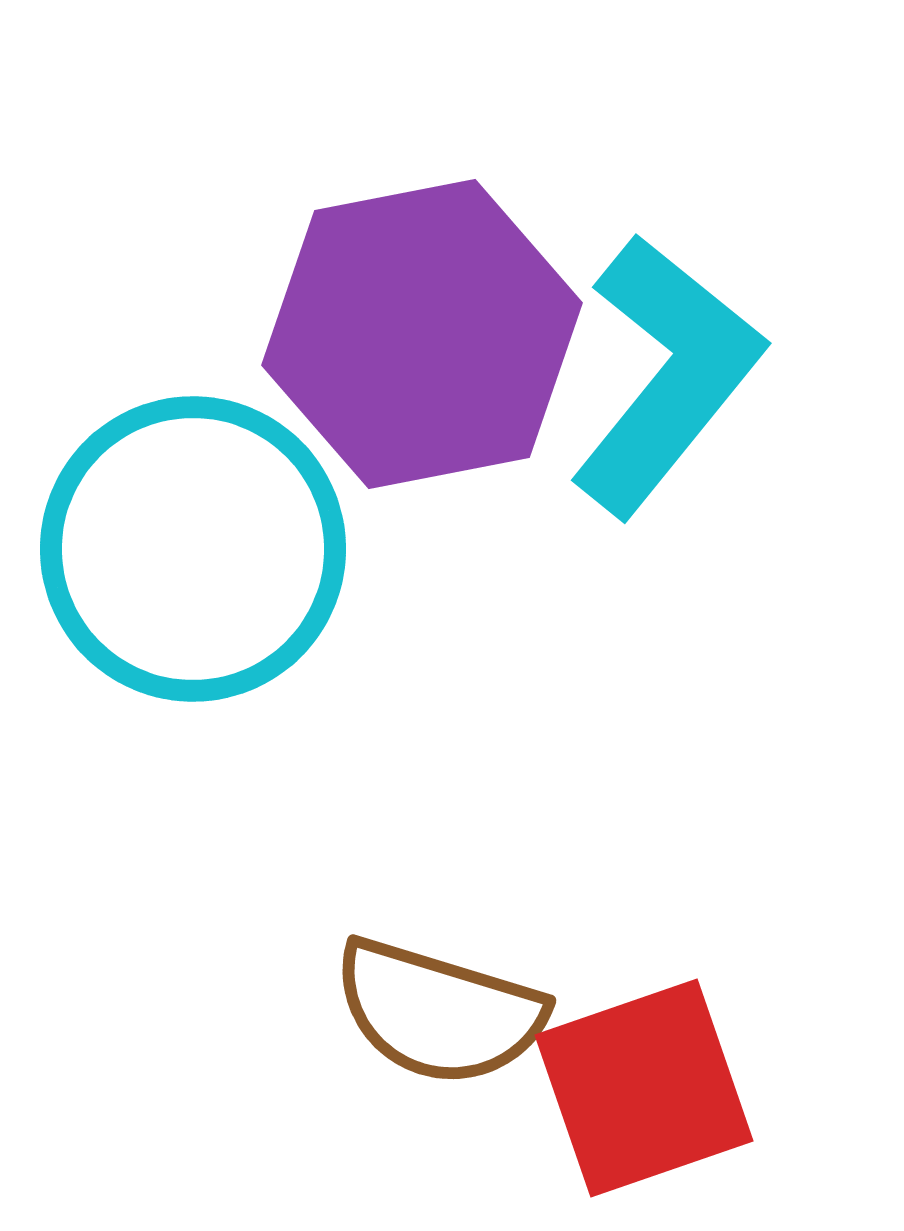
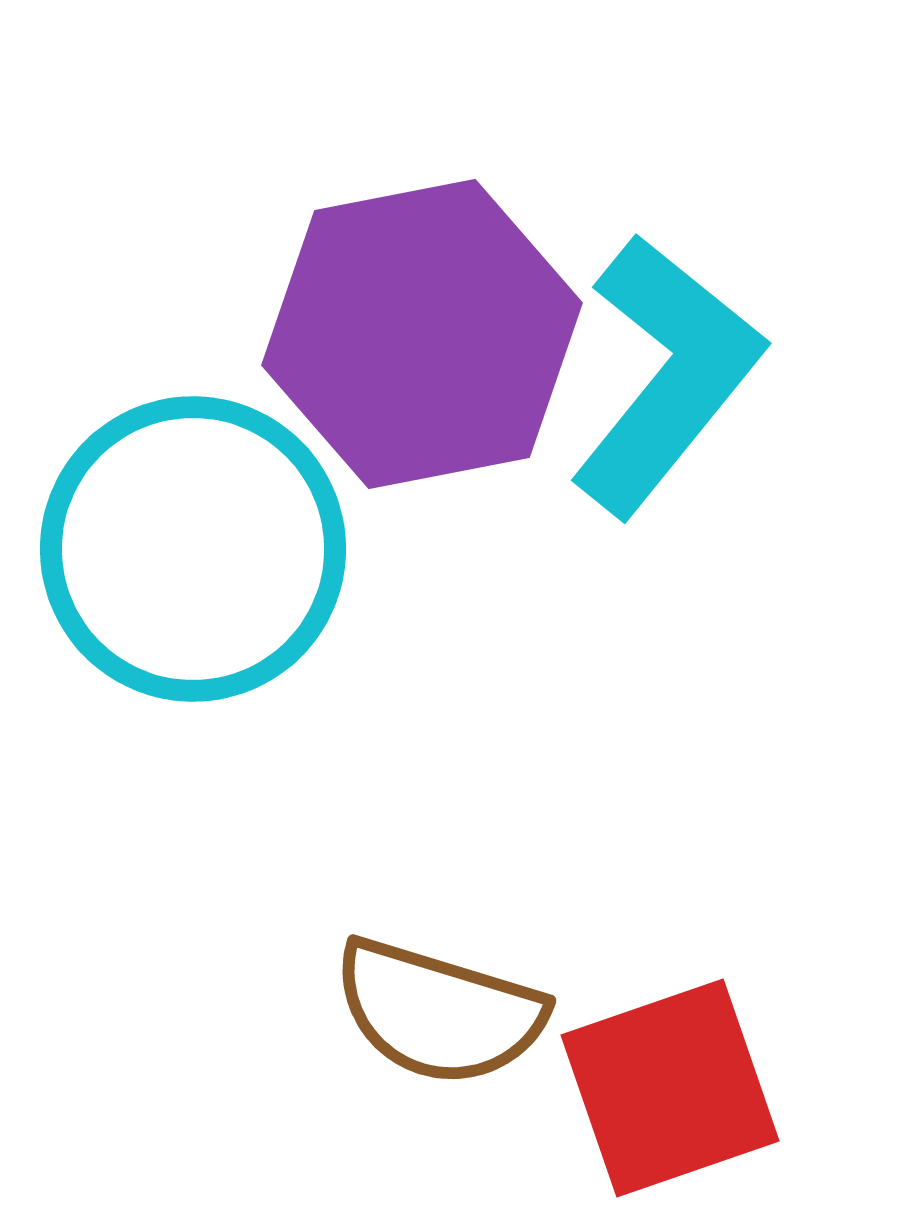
red square: moved 26 px right
